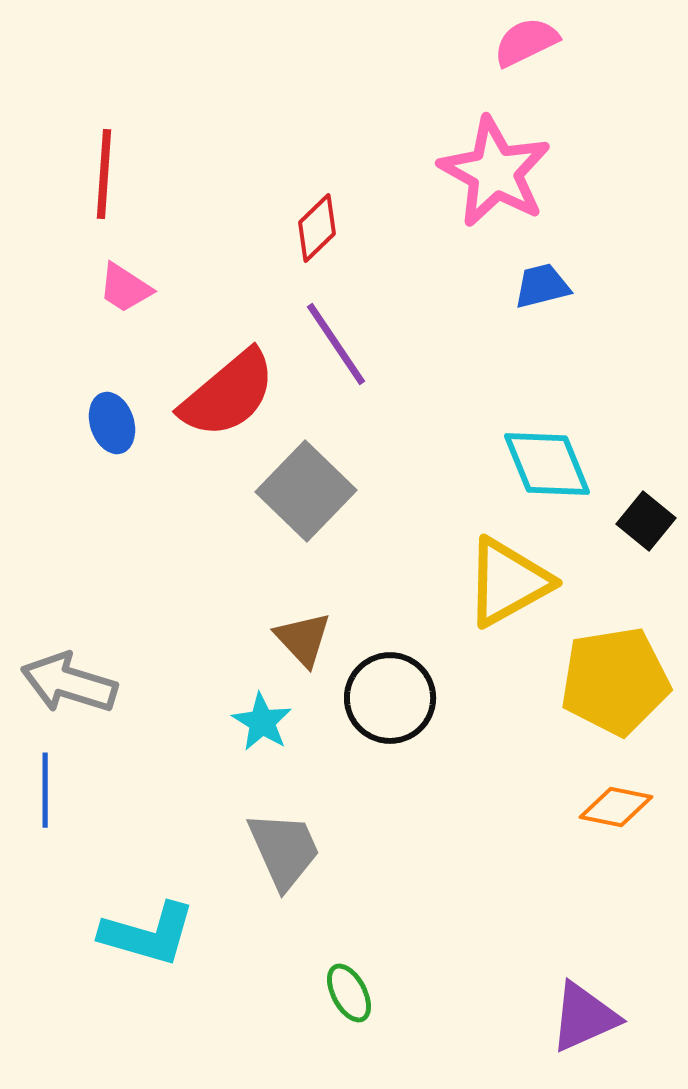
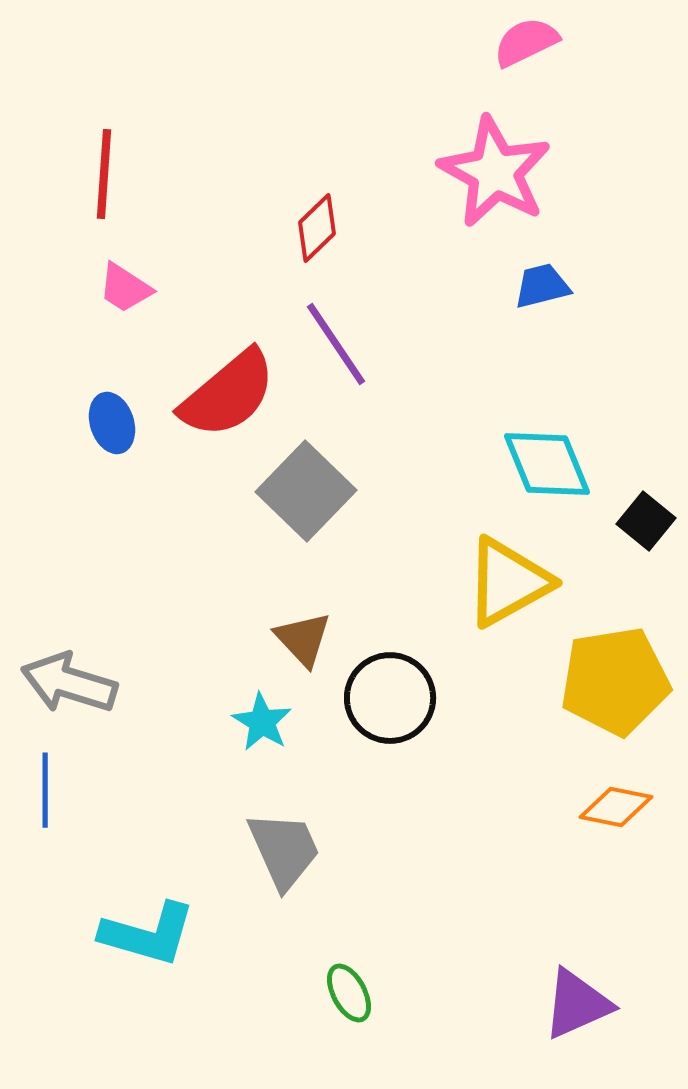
purple triangle: moved 7 px left, 13 px up
